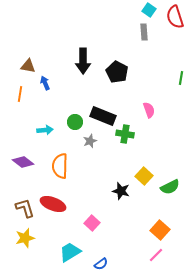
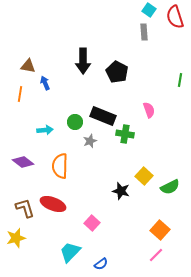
green line: moved 1 px left, 2 px down
yellow star: moved 9 px left
cyan trapezoid: rotated 15 degrees counterclockwise
